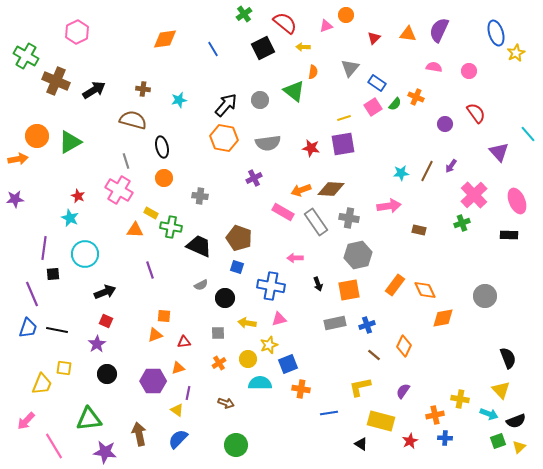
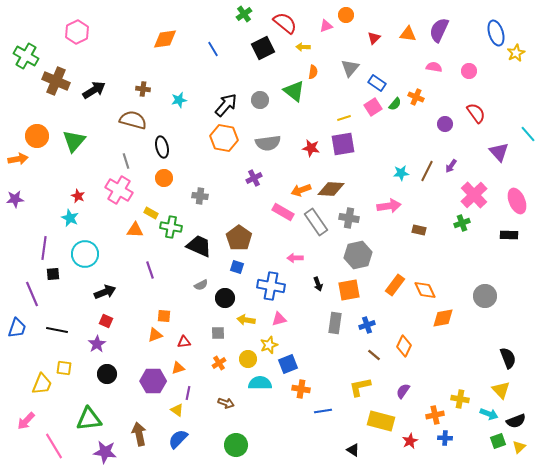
green triangle at (70, 142): moved 4 px right, 1 px up; rotated 20 degrees counterclockwise
brown pentagon at (239, 238): rotated 15 degrees clockwise
yellow arrow at (247, 323): moved 1 px left, 3 px up
gray rectangle at (335, 323): rotated 70 degrees counterclockwise
blue trapezoid at (28, 328): moved 11 px left
blue line at (329, 413): moved 6 px left, 2 px up
black triangle at (361, 444): moved 8 px left, 6 px down
